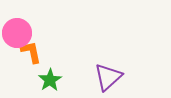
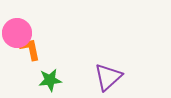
orange L-shape: moved 1 px left, 3 px up
green star: rotated 25 degrees clockwise
